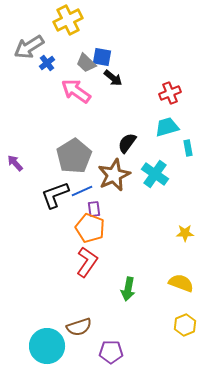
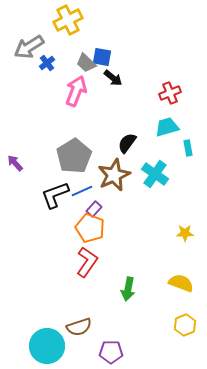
pink arrow: rotated 76 degrees clockwise
purple rectangle: rotated 49 degrees clockwise
